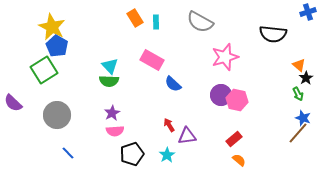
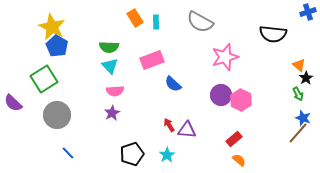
pink rectangle: rotated 50 degrees counterclockwise
green square: moved 9 px down
green semicircle: moved 34 px up
pink hexagon: moved 4 px right; rotated 15 degrees clockwise
pink semicircle: moved 40 px up
purple triangle: moved 6 px up; rotated 12 degrees clockwise
